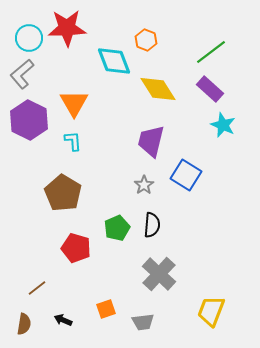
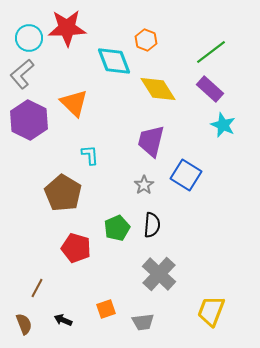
orange triangle: rotated 16 degrees counterclockwise
cyan L-shape: moved 17 px right, 14 px down
brown line: rotated 24 degrees counterclockwise
brown semicircle: rotated 30 degrees counterclockwise
